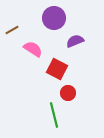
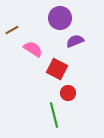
purple circle: moved 6 px right
